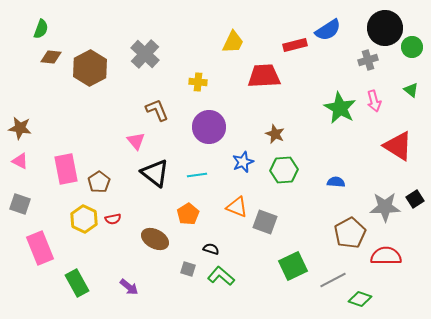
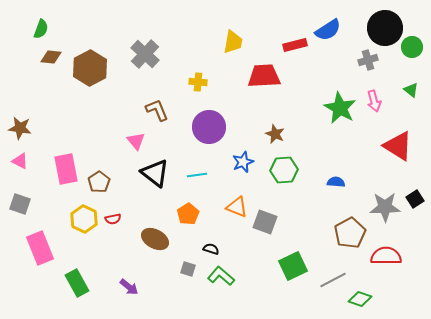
yellow trapezoid at (233, 42): rotated 15 degrees counterclockwise
